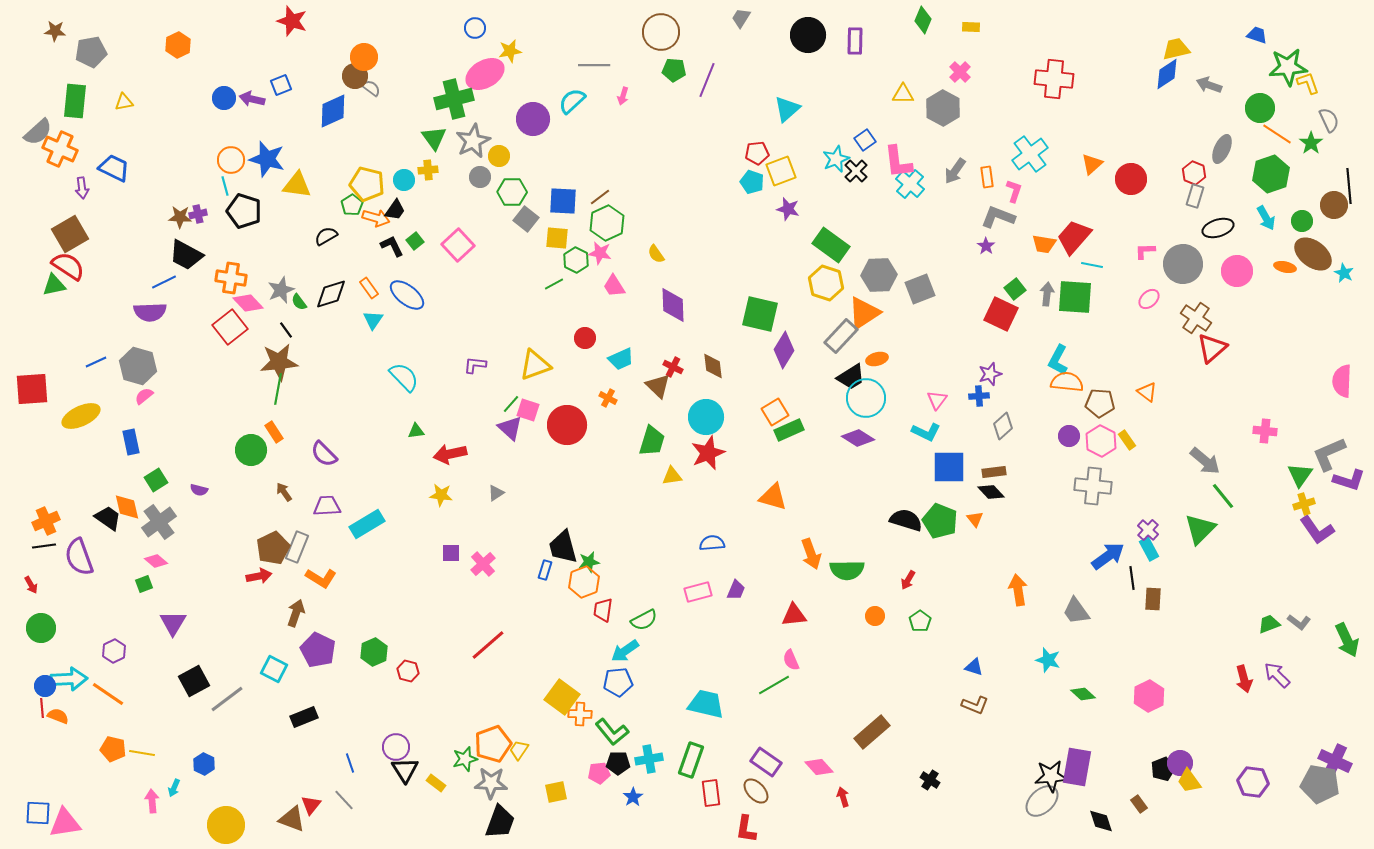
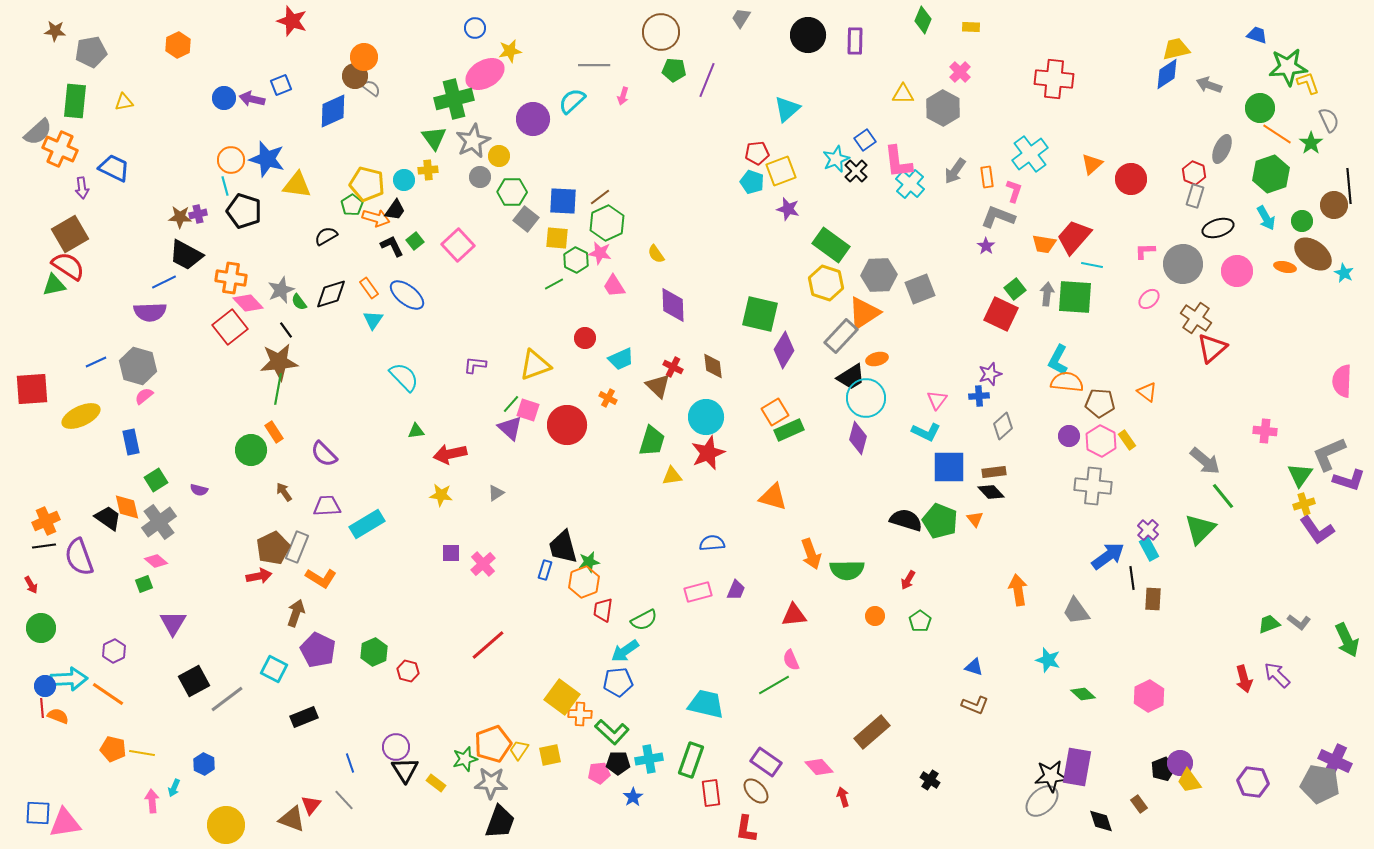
purple diamond at (858, 438): rotated 72 degrees clockwise
green L-shape at (612, 732): rotated 8 degrees counterclockwise
yellow square at (556, 792): moved 6 px left, 37 px up
